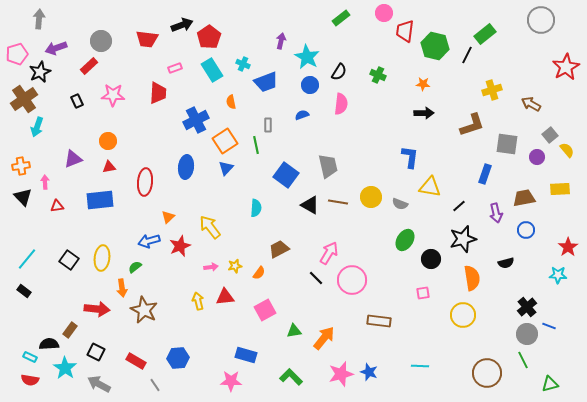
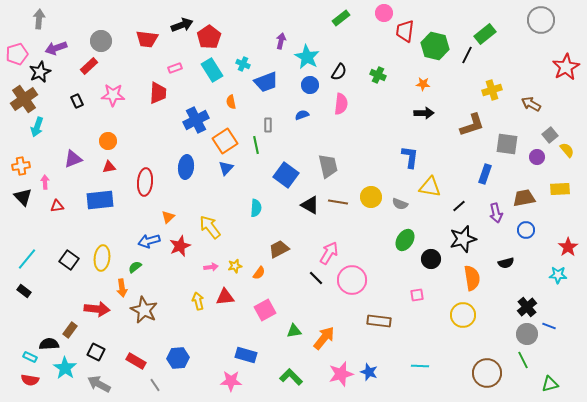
pink square at (423, 293): moved 6 px left, 2 px down
